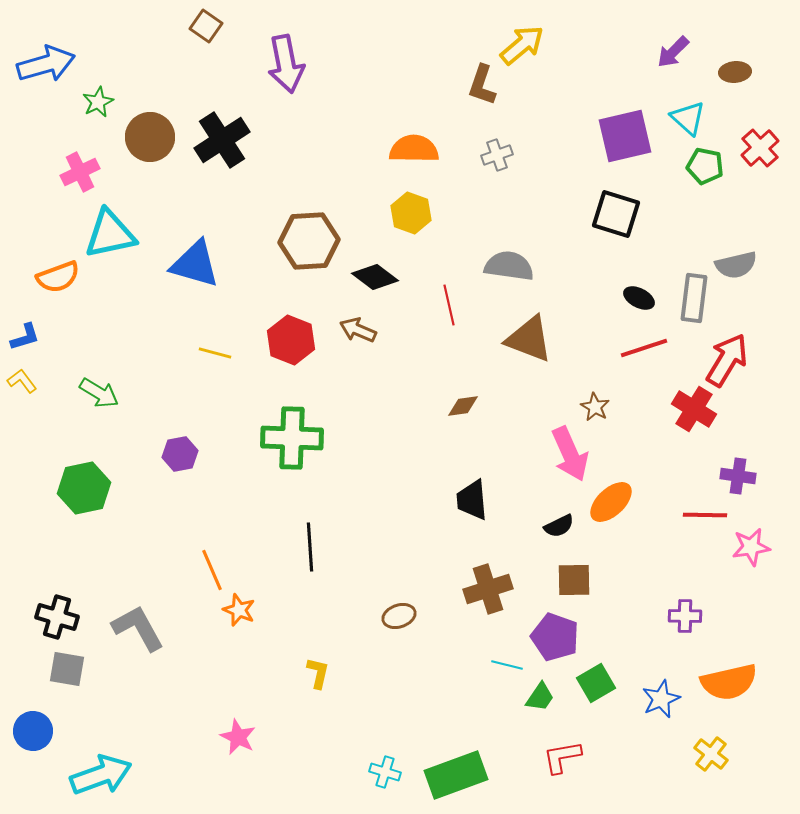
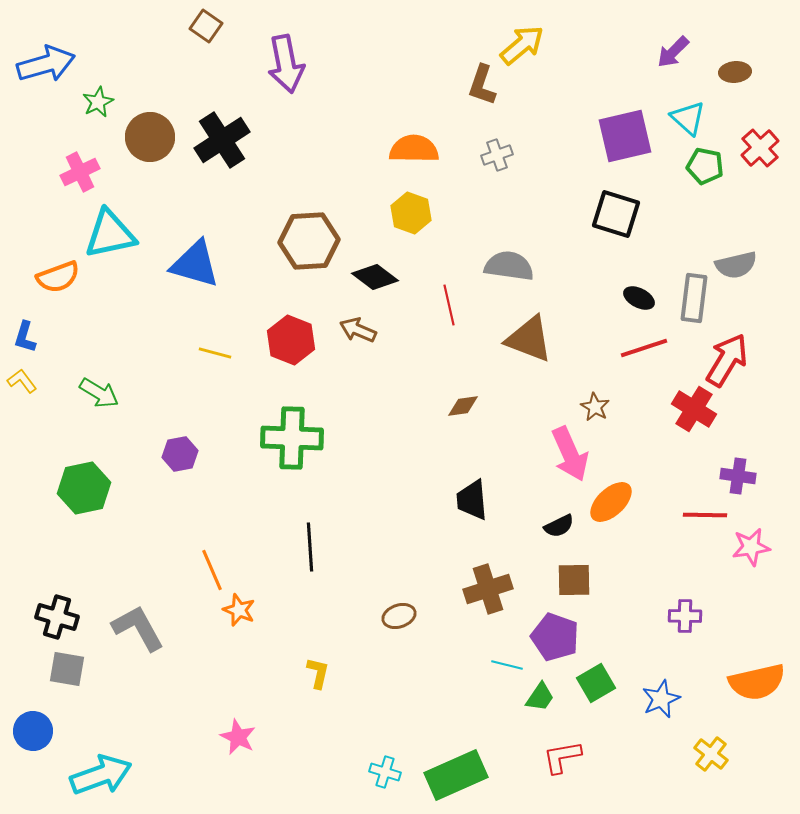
blue L-shape at (25, 337): rotated 124 degrees clockwise
orange semicircle at (729, 682): moved 28 px right
green rectangle at (456, 775): rotated 4 degrees counterclockwise
